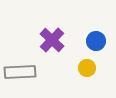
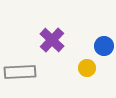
blue circle: moved 8 px right, 5 px down
